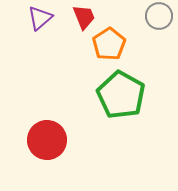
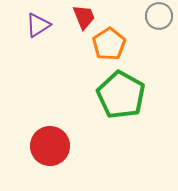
purple triangle: moved 2 px left, 7 px down; rotated 8 degrees clockwise
red circle: moved 3 px right, 6 px down
